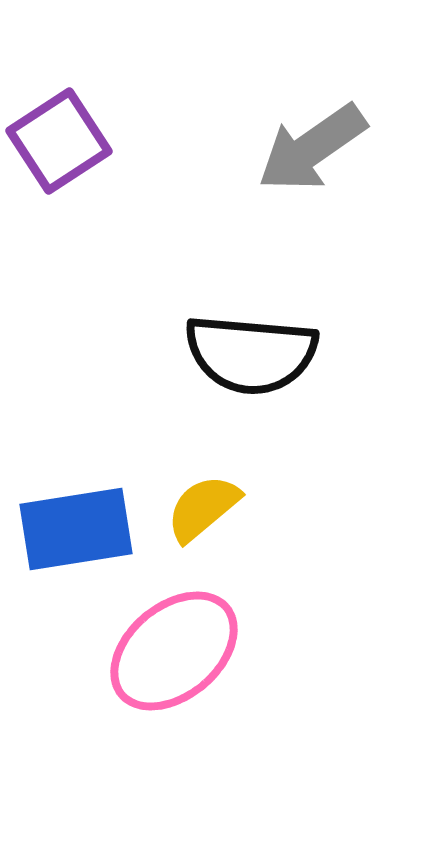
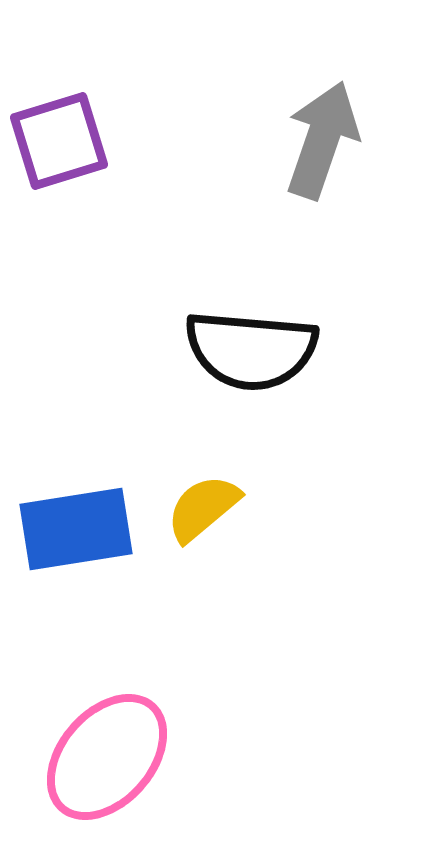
purple square: rotated 16 degrees clockwise
gray arrow: moved 10 px right, 8 px up; rotated 144 degrees clockwise
black semicircle: moved 4 px up
pink ellipse: moved 67 px left, 106 px down; rotated 9 degrees counterclockwise
